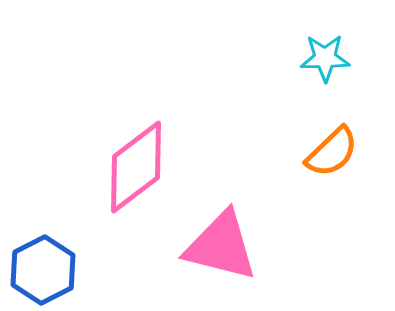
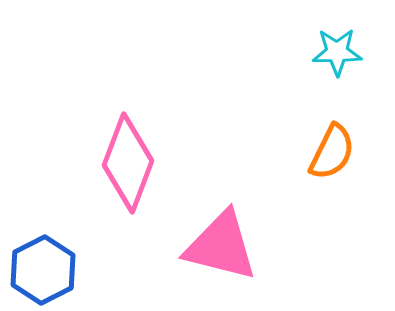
cyan star: moved 12 px right, 6 px up
orange semicircle: rotated 20 degrees counterclockwise
pink diamond: moved 8 px left, 4 px up; rotated 32 degrees counterclockwise
